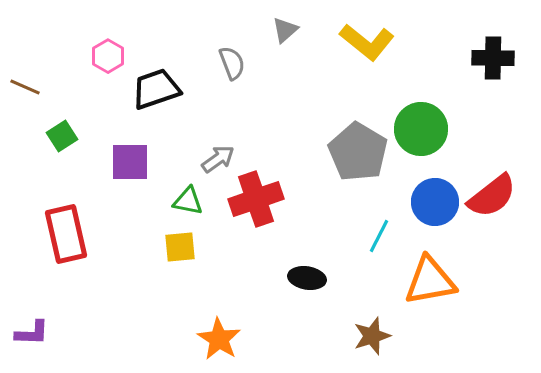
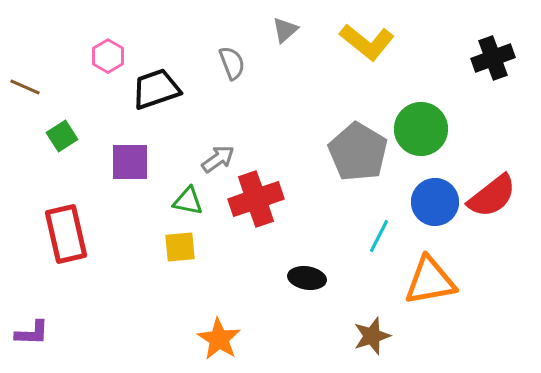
black cross: rotated 21 degrees counterclockwise
